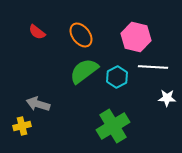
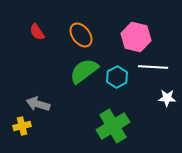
red semicircle: rotated 18 degrees clockwise
